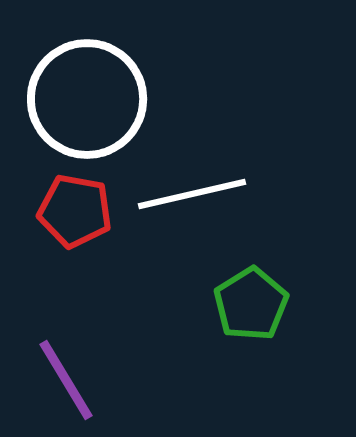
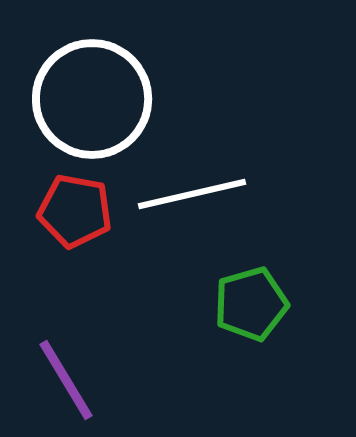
white circle: moved 5 px right
green pentagon: rotated 16 degrees clockwise
